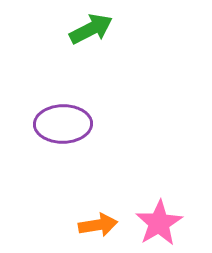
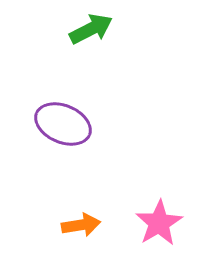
purple ellipse: rotated 24 degrees clockwise
orange arrow: moved 17 px left
